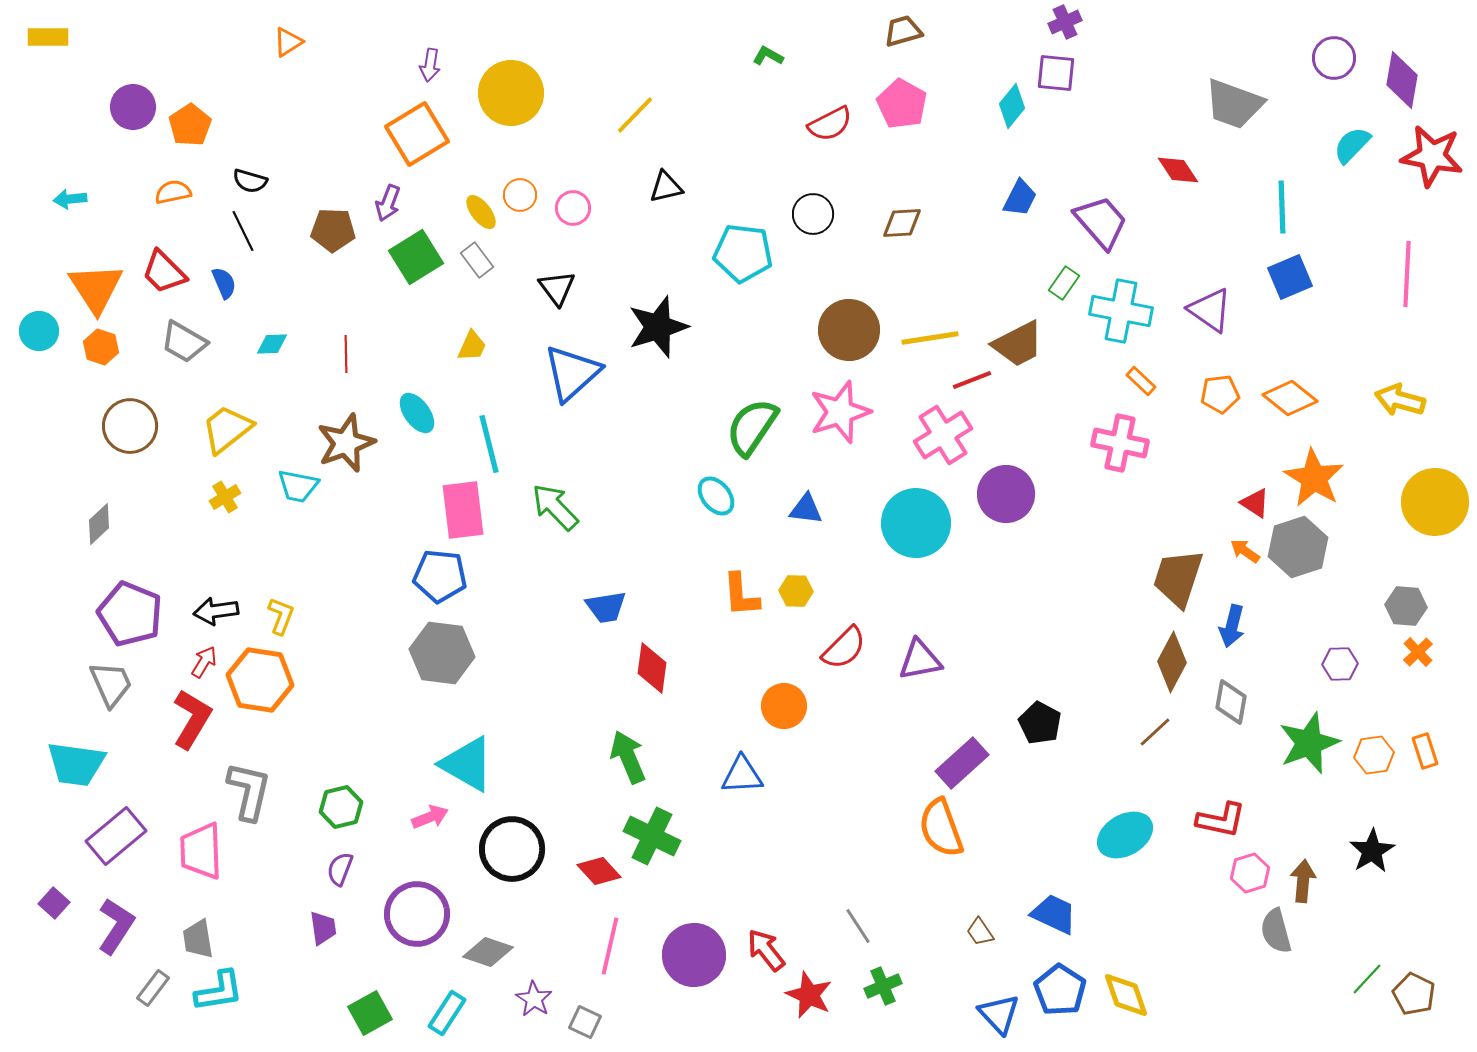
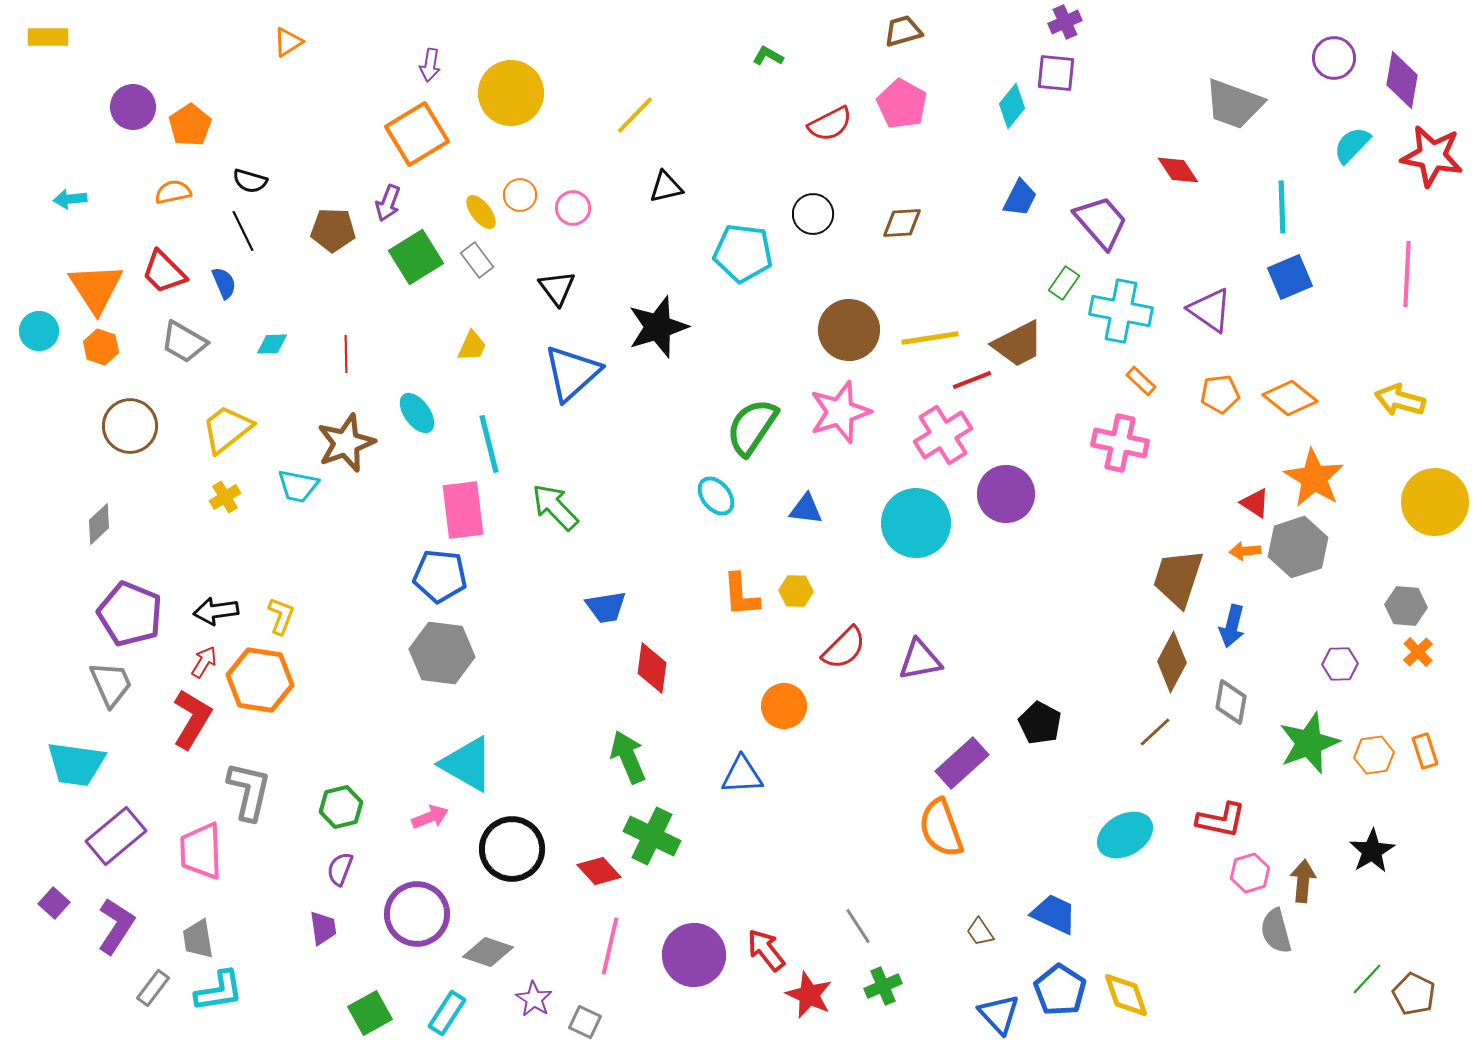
orange arrow at (1245, 551): rotated 40 degrees counterclockwise
